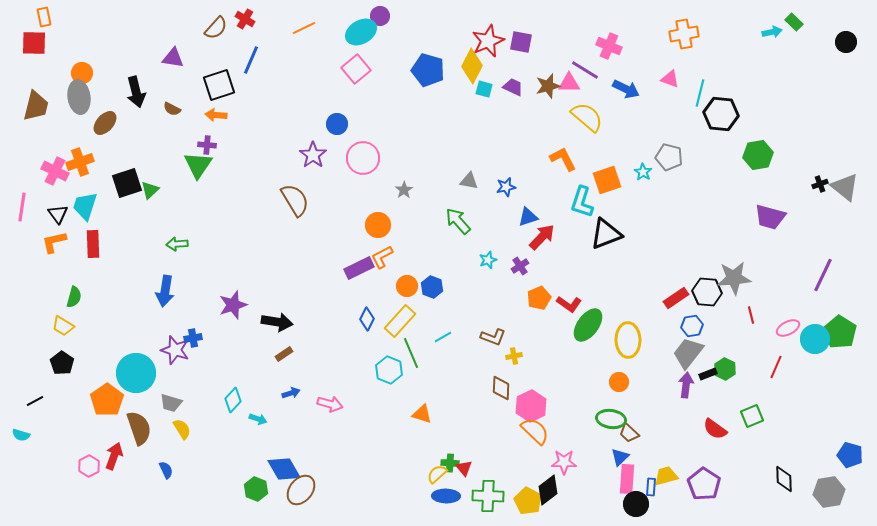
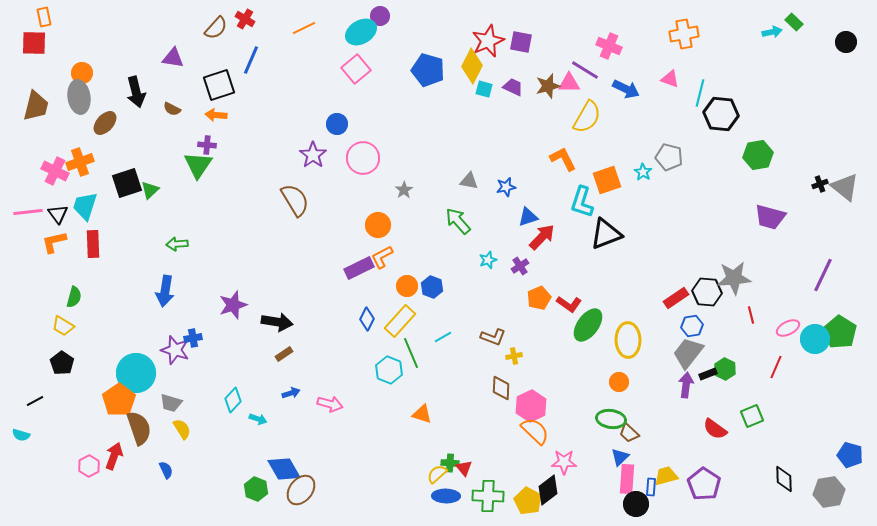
yellow semicircle at (587, 117): rotated 80 degrees clockwise
pink line at (22, 207): moved 6 px right, 5 px down; rotated 76 degrees clockwise
orange pentagon at (107, 400): moved 12 px right
